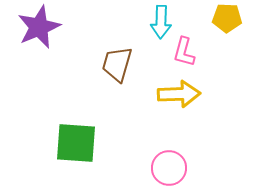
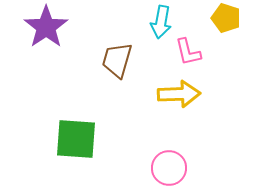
yellow pentagon: moved 1 px left; rotated 16 degrees clockwise
cyan arrow: rotated 8 degrees clockwise
purple star: moved 7 px right; rotated 12 degrees counterclockwise
pink L-shape: moved 4 px right; rotated 28 degrees counterclockwise
brown trapezoid: moved 4 px up
green square: moved 4 px up
